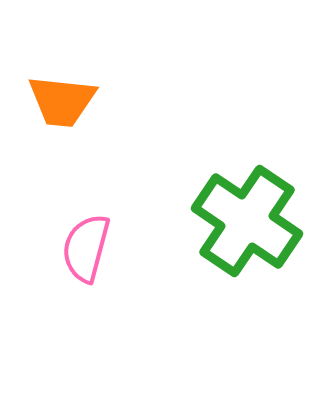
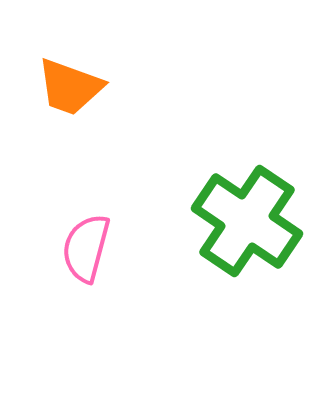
orange trapezoid: moved 8 px right, 14 px up; rotated 14 degrees clockwise
